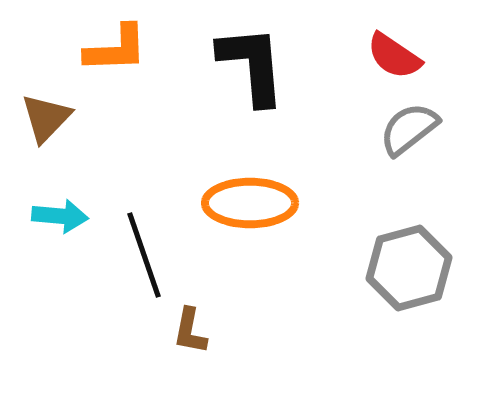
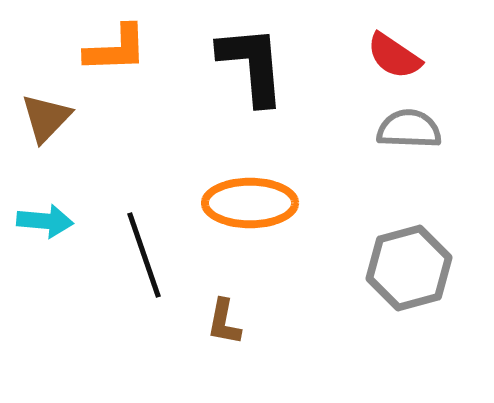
gray semicircle: rotated 40 degrees clockwise
cyan arrow: moved 15 px left, 5 px down
brown L-shape: moved 34 px right, 9 px up
